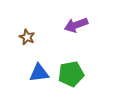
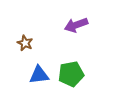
brown star: moved 2 px left, 6 px down
blue triangle: moved 2 px down
